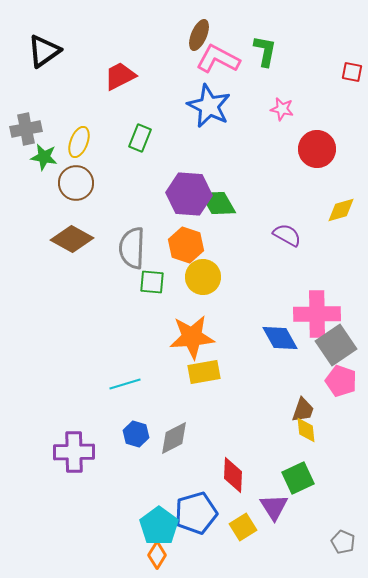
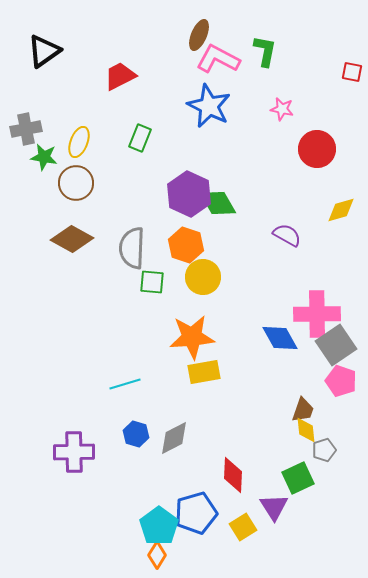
purple hexagon at (189, 194): rotated 21 degrees clockwise
gray pentagon at (343, 542): moved 19 px left, 92 px up; rotated 30 degrees clockwise
